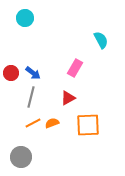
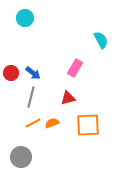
red triangle: rotated 14 degrees clockwise
